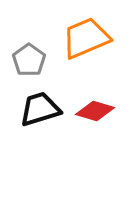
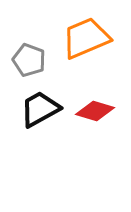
gray pentagon: rotated 16 degrees counterclockwise
black trapezoid: rotated 12 degrees counterclockwise
